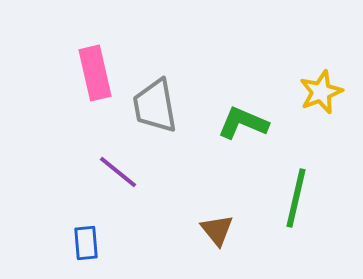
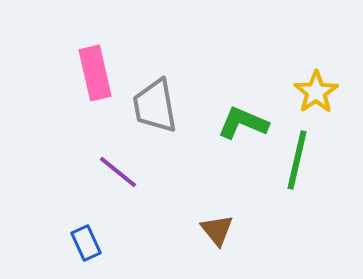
yellow star: moved 5 px left; rotated 12 degrees counterclockwise
green line: moved 1 px right, 38 px up
blue rectangle: rotated 20 degrees counterclockwise
